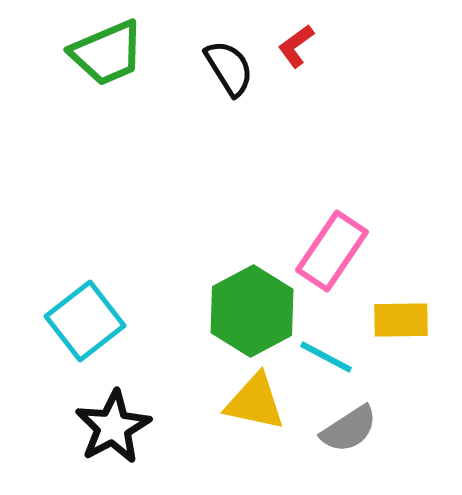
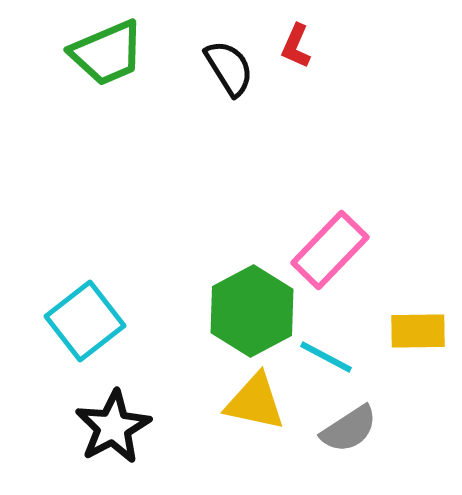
red L-shape: rotated 30 degrees counterclockwise
pink rectangle: moved 2 px left, 1 px up; rotated 10 degrees clockwise
yellow rectangle: moved 17 px right, 11 px down
